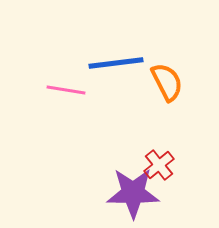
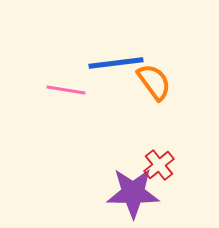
orange semicircle: moved 13 px left; rotated 9 degrees counterclockwise
